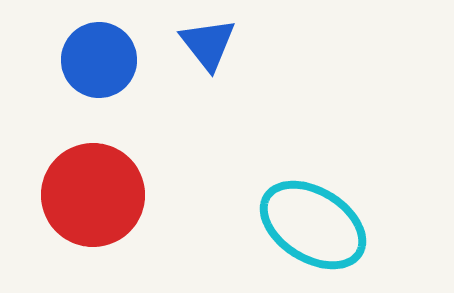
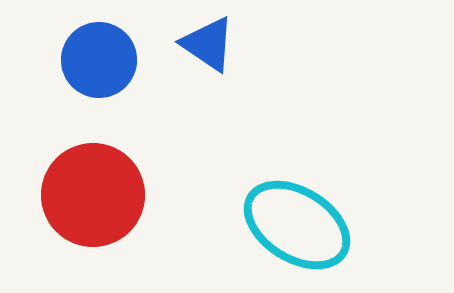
blue triangle: rotated 18 degrees counterclockwise
cyan ellipse: moved 16 px left
